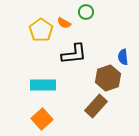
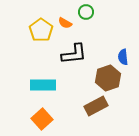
orange semicircle: moved 1 px right
brown rectangle: rotated 20 degrees clockwise
